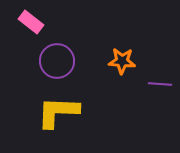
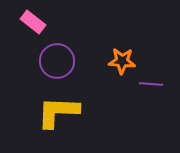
pink rectangle: moved 2 px right
purple line: moved 9 px left
